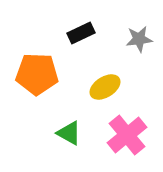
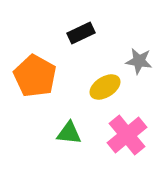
gray star: moved 22 px down; rotated 16 degrees clockwise
orange pentagon: moved 2 px left, 2 px down; rotated 27 degrees clockwise
green triangle: rotated 24 degrees counterclockwise
